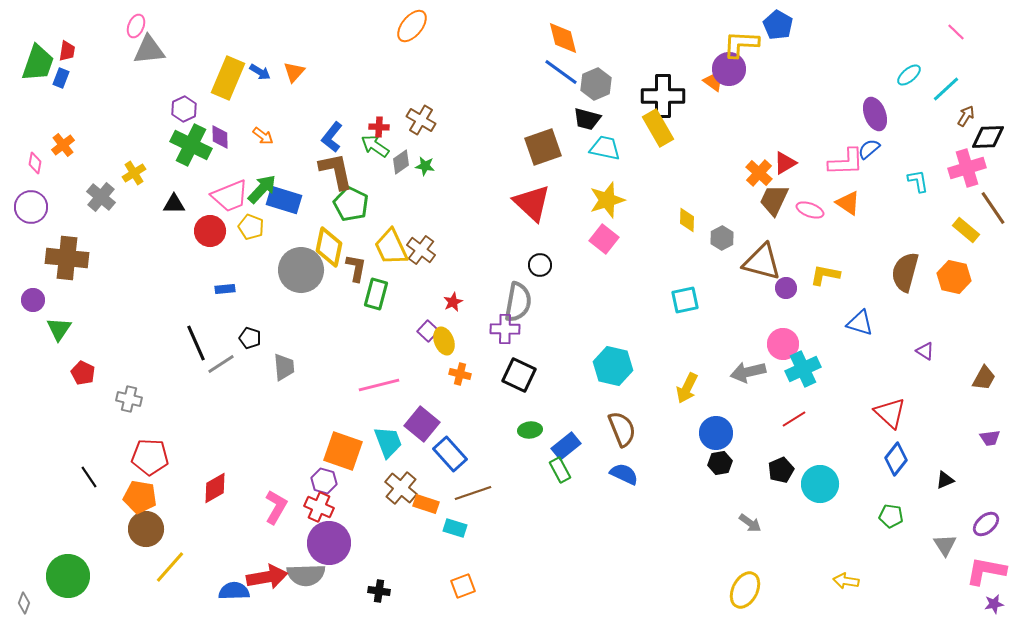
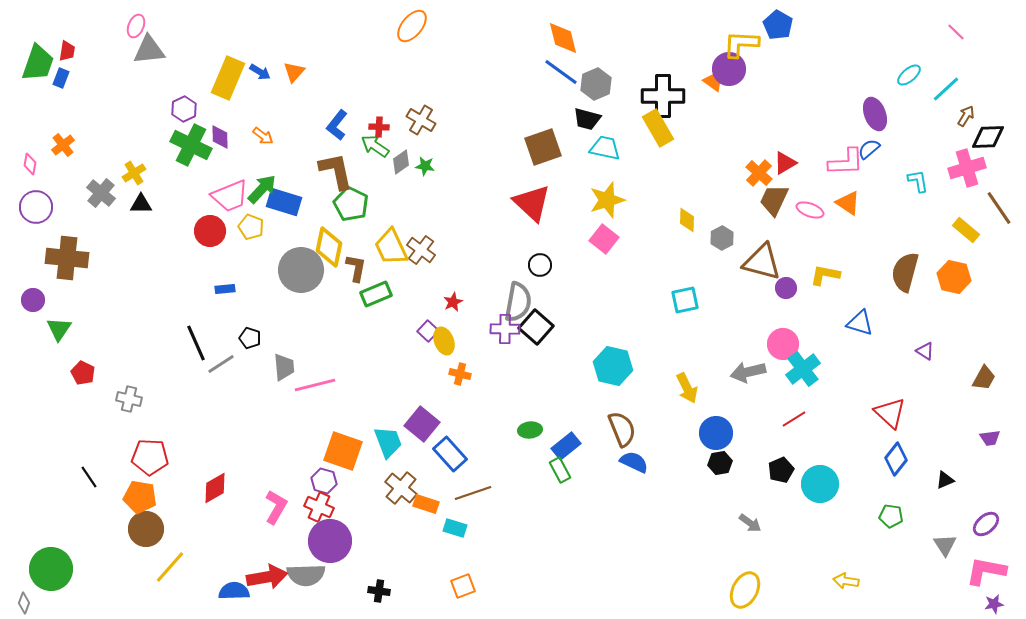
blue L-shape at (332, 137): moved 5 px right, 12 px up
pink diamond at (35, 163): moved 5 px left, 1 px down
gray cross at (101, 197): moved 4 px up
blue rectangle at (284, 200): moved 2 px down
black triangle at (174, 204): moved 33 px left
purple circle at (31, 207): moved 5 px right
brown line at (993, 208): moved 6 px right
green rectangle at (376, 294): rotated 52 degrees clockwise
cyan cross at (803, 369): rotated 12 degrees counterclockwise
black square at (519, 375): moved 17 px right, 48 px up; rotated 16 degrees clockwise
pink line at (379, 385): moved 64 px left
yellow arrow at (687, 388): rotated 52 degrees counterclockwise
blue semicircle at (624, 474): moved 10 px right, 12 px up
purple circle at (329, 543): moved 1 px right, 2 px up
green circle at (68, 576): moved 17 px left, 7 px up
